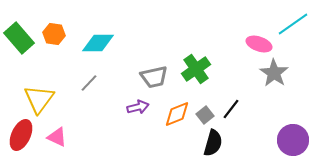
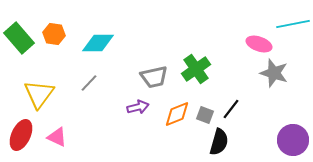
cyan line: rotated 24 degrees clockwise
gray star: rotated 16 degrees counterclockwise
yellow triangle: moved 5 px up
gray square: rotated 30 degrees counterclockwise
black semicircle: moved 6 px right, 1 px up
